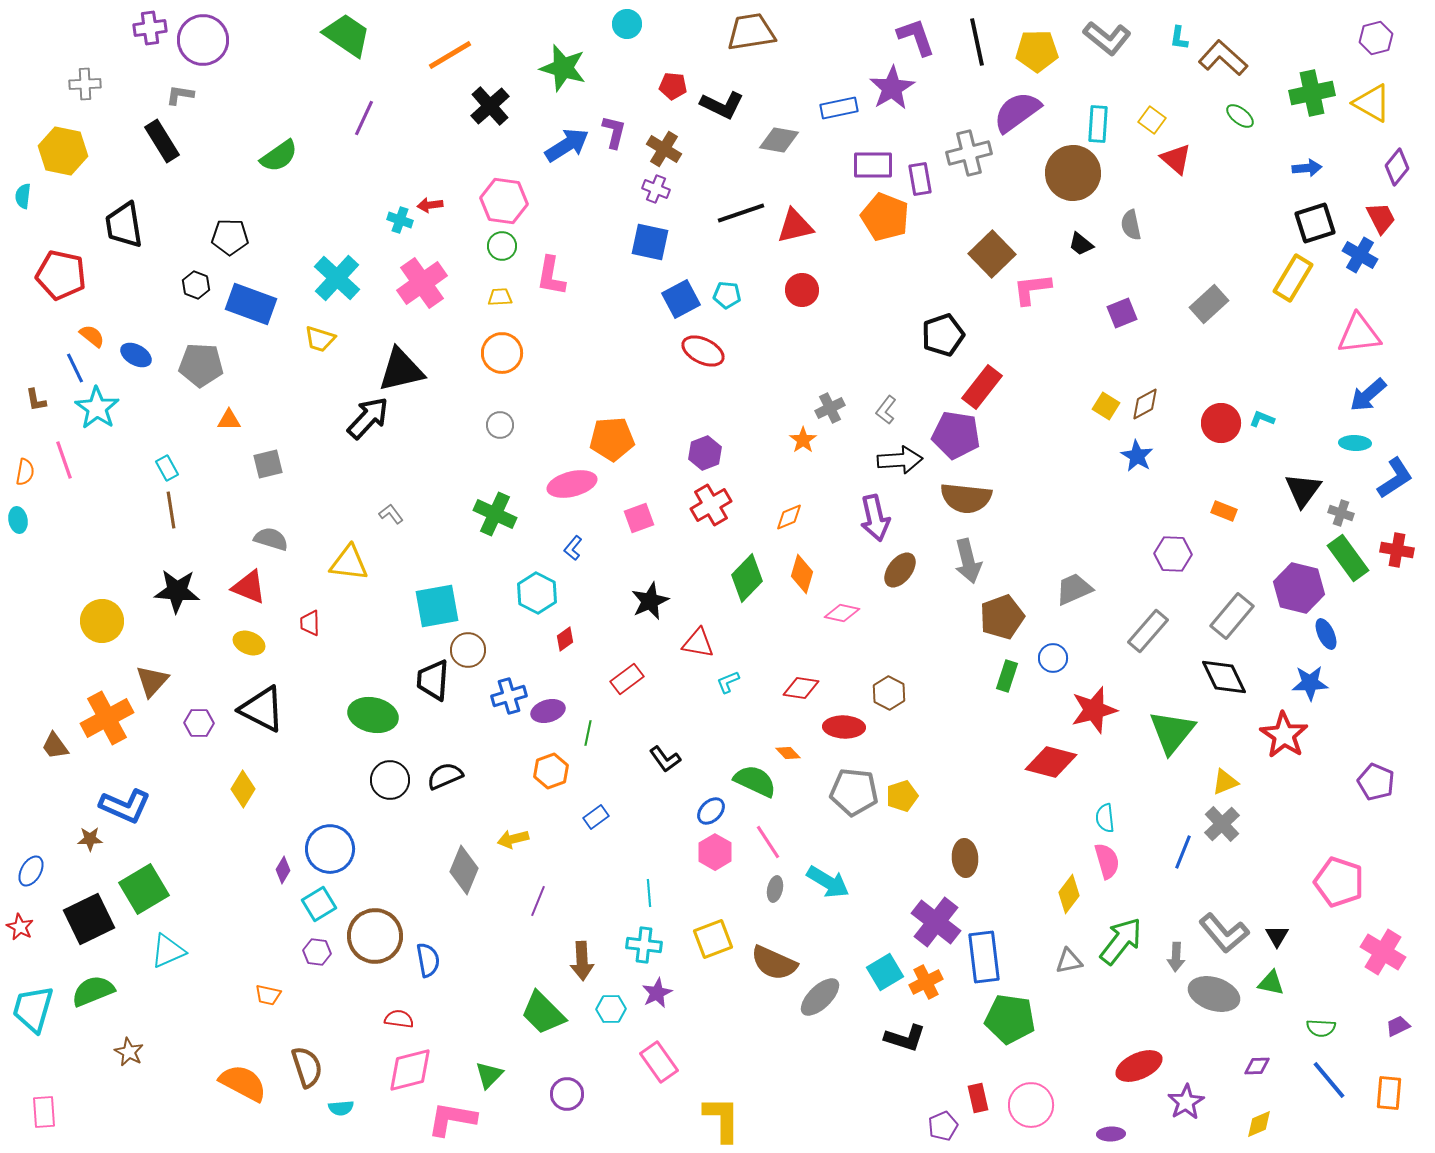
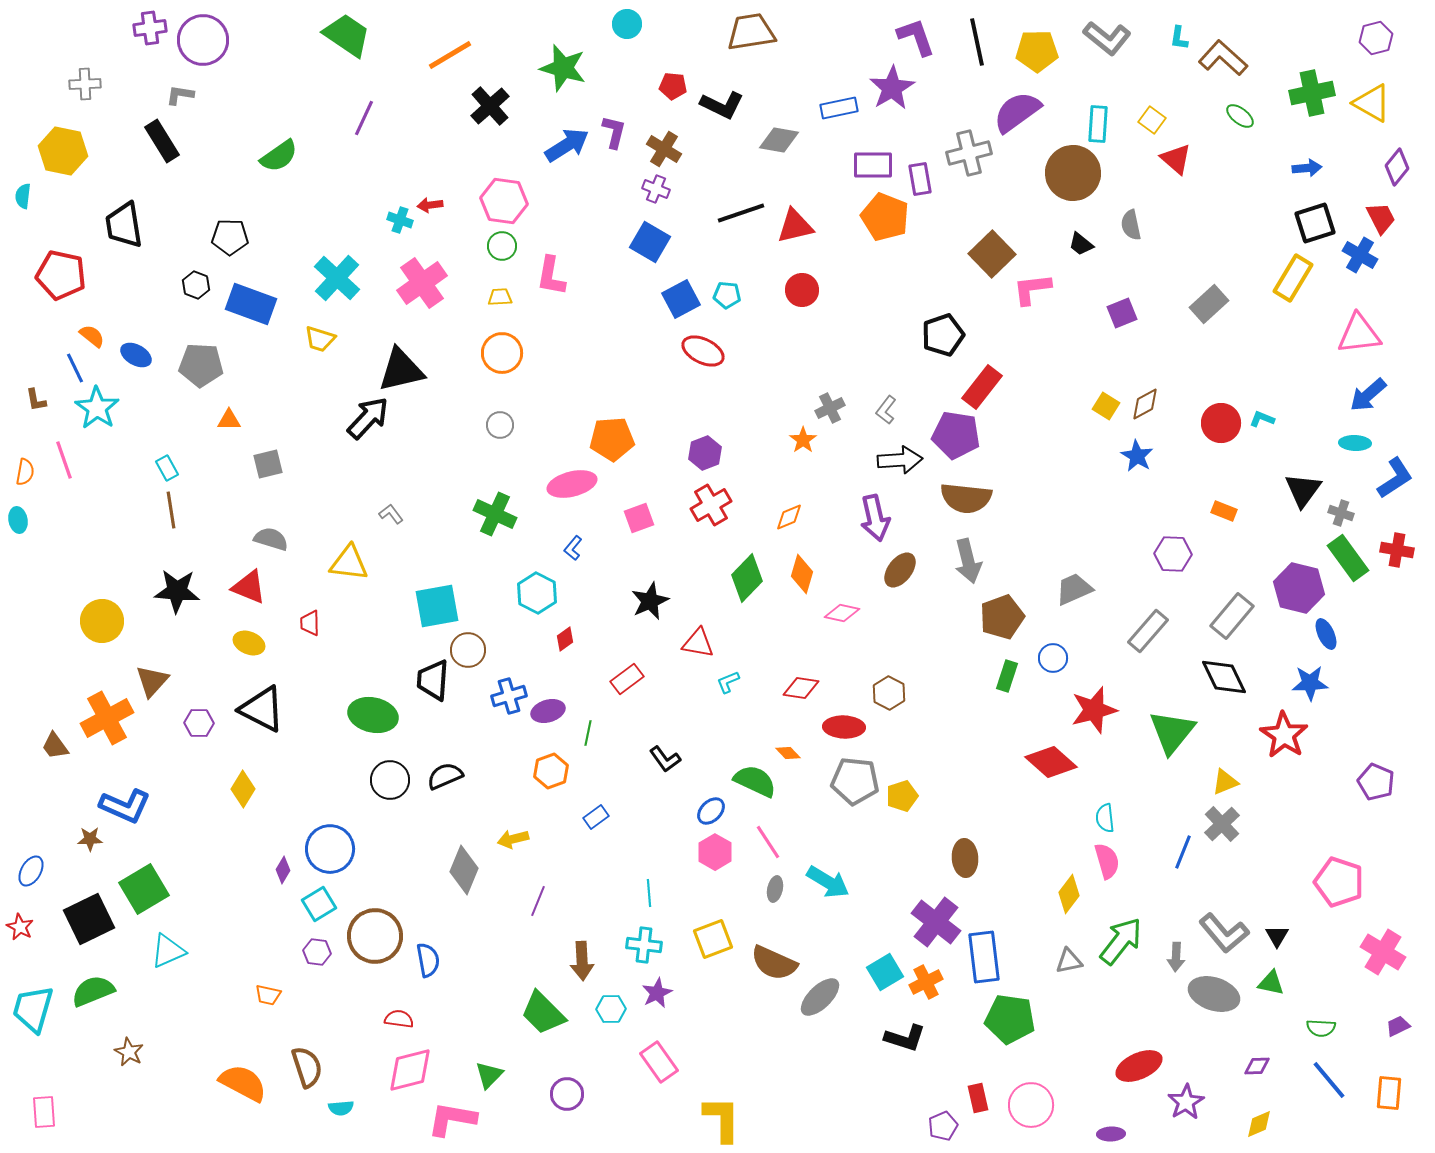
blue square at (650, 242): rotated 18 degrees clockwise
red diamond at (1051, 762): rotated 27 degrees clockwise
gray pentagon at (854, 792): moved 1 px right, 11 px up
